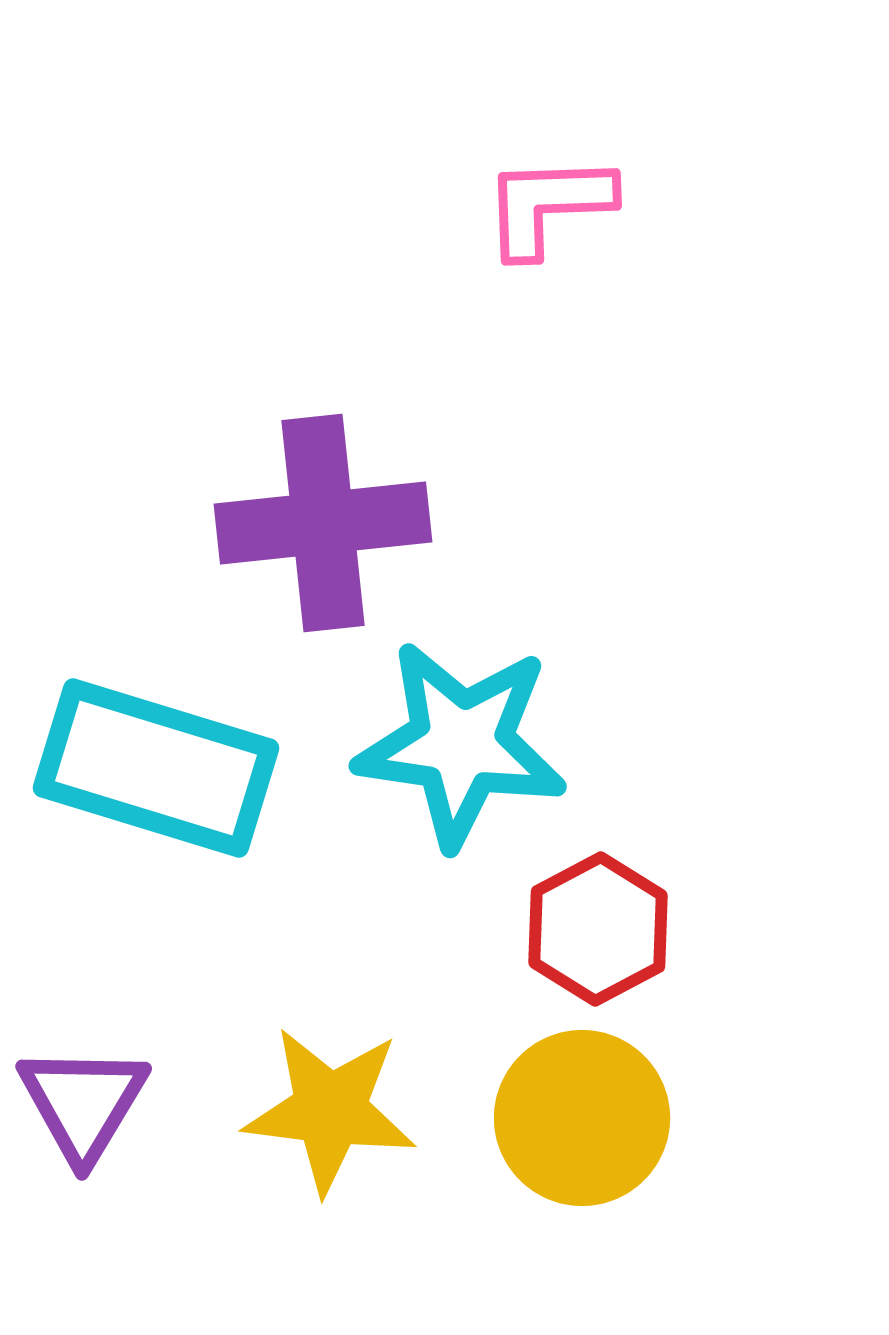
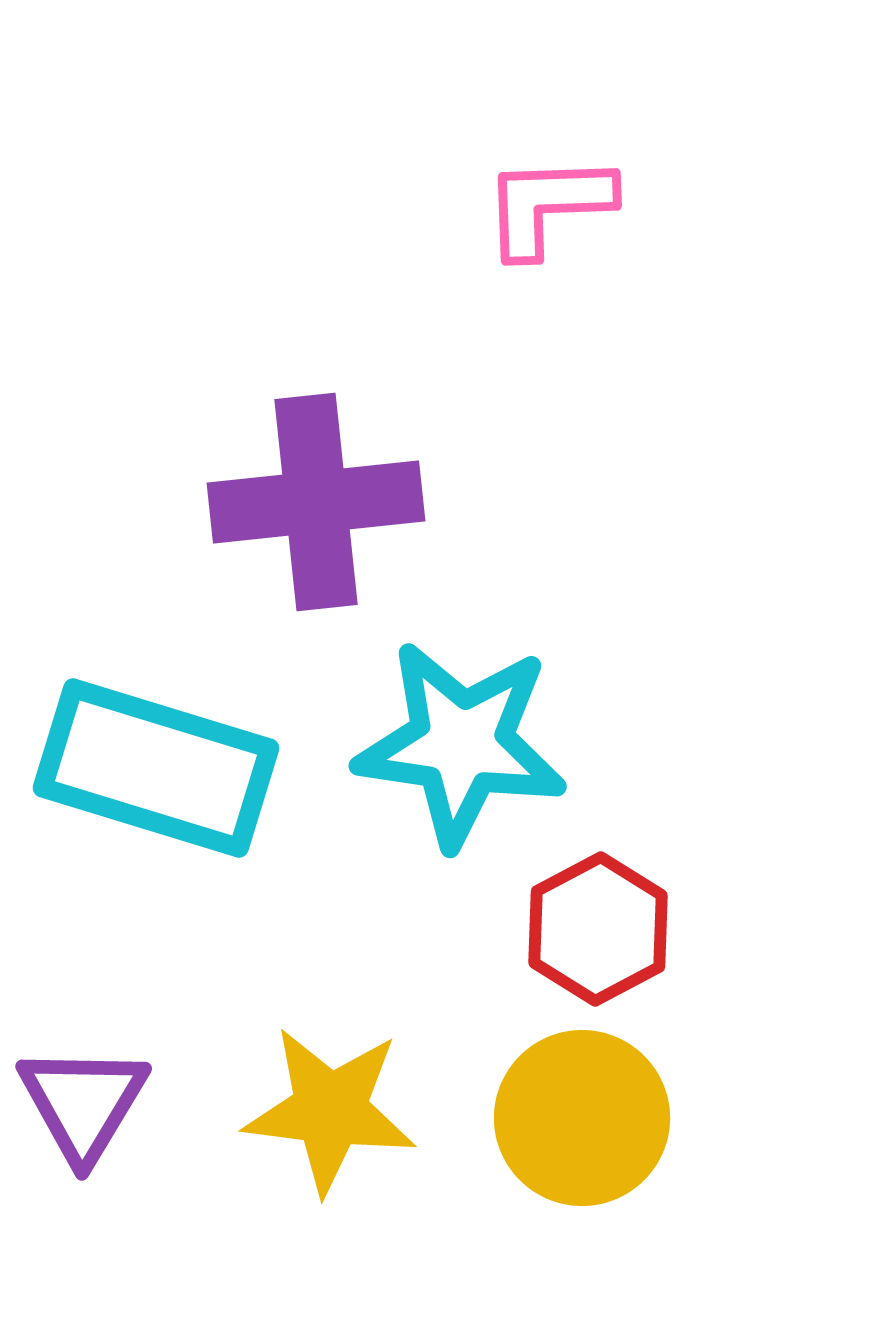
purple cross: moved 7 px left, 21 px up
